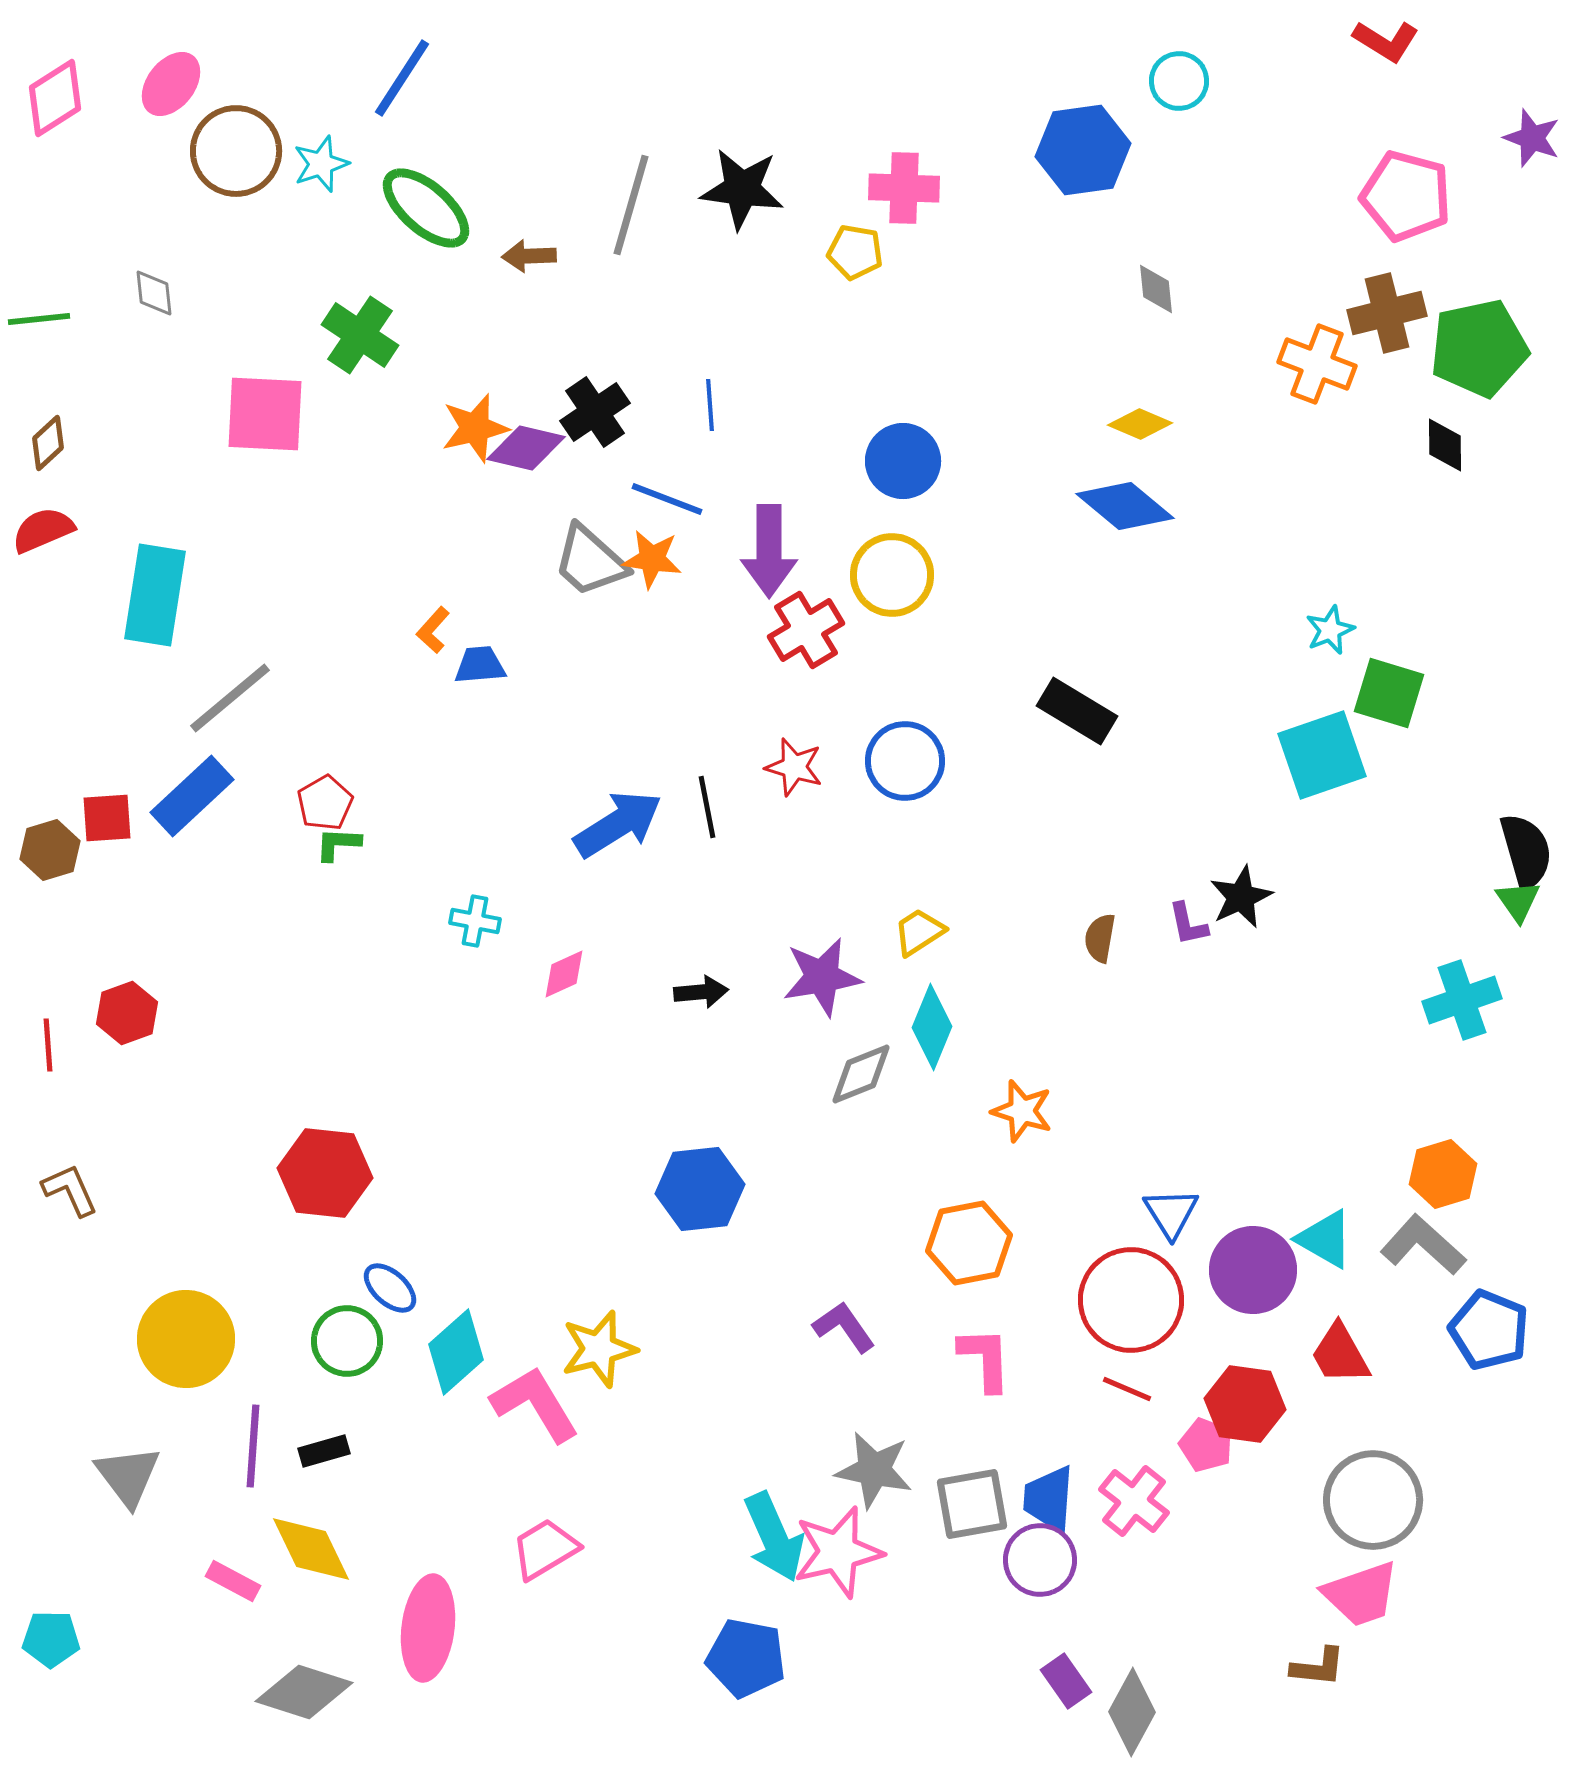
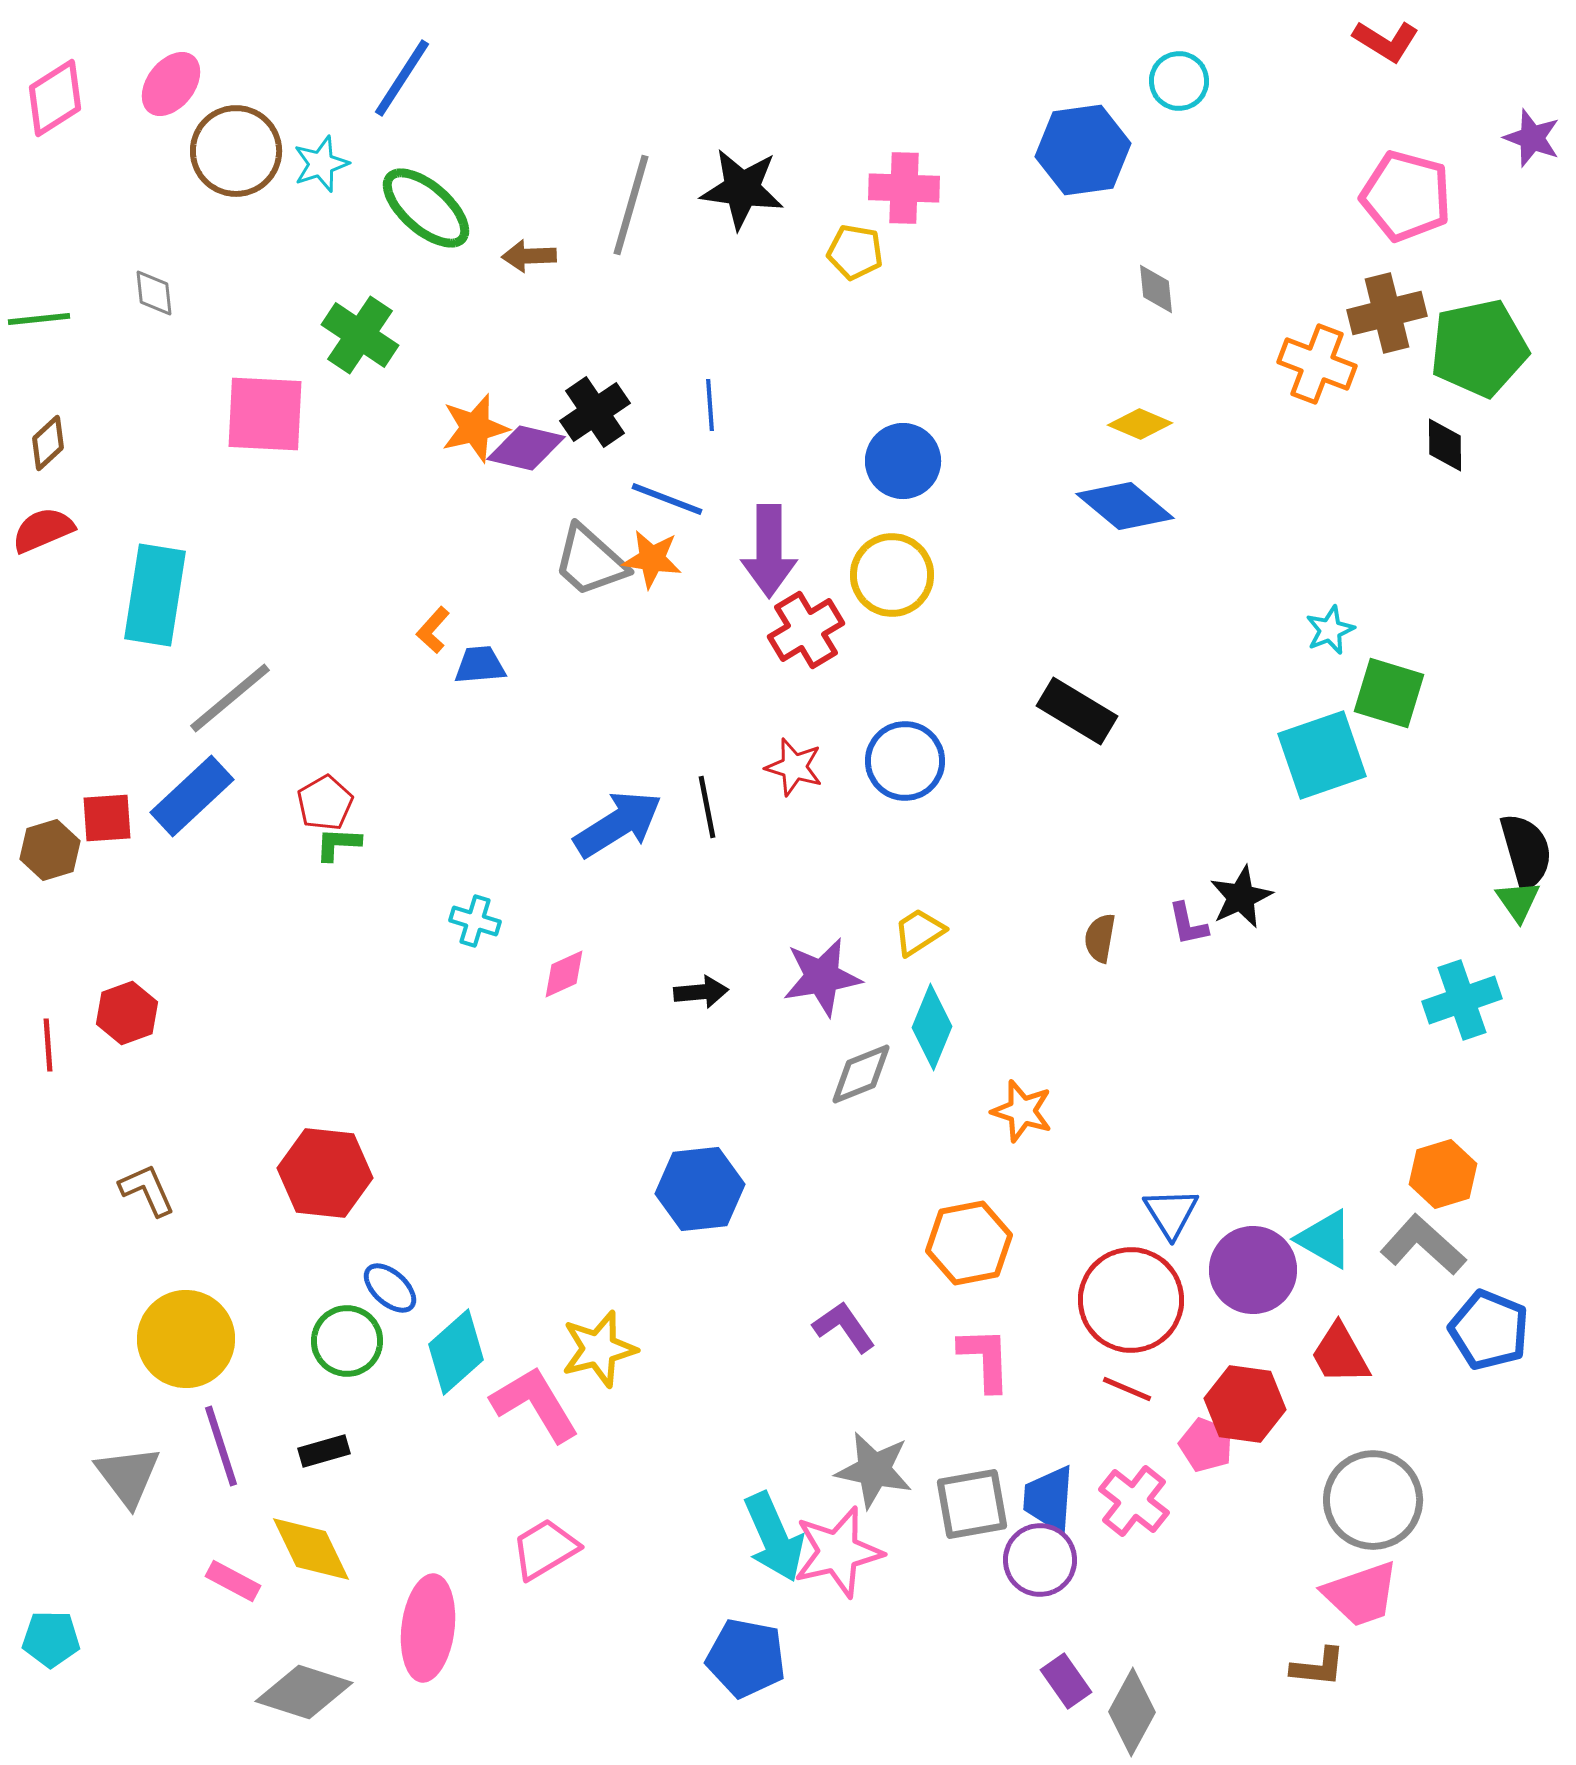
cyan cross at (475, 921): rotated 6 degrees clockwise
brown L-shape at (70, 1190): moved 77 px right
purple line at (253, 1446): moved 32 px left; rotated 22 degrees counterclockwise
